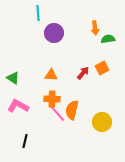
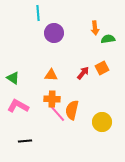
black line: rotated 72 degrees clockwise
